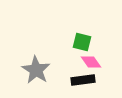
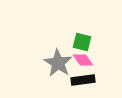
pink diamond: moved 8 px left, 2 px up
gray star: moved 22 px right, 7 px up
